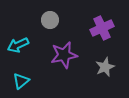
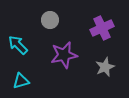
cyan arrow: rotated 70 degrees clockwise
cyan triangle: rotated 24 degrees clockwise
